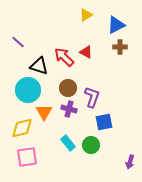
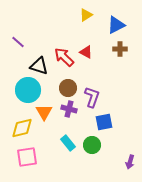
brown cross: moved 2 px down
green circle: moved 1 px right
